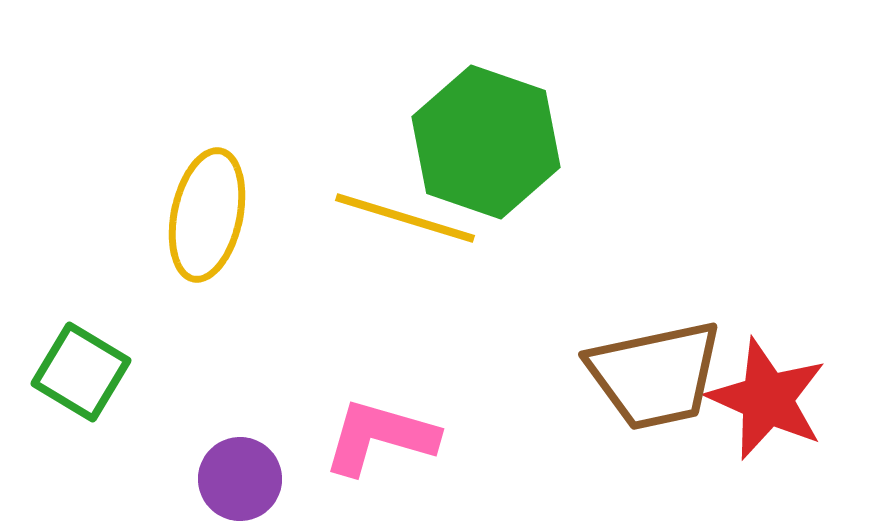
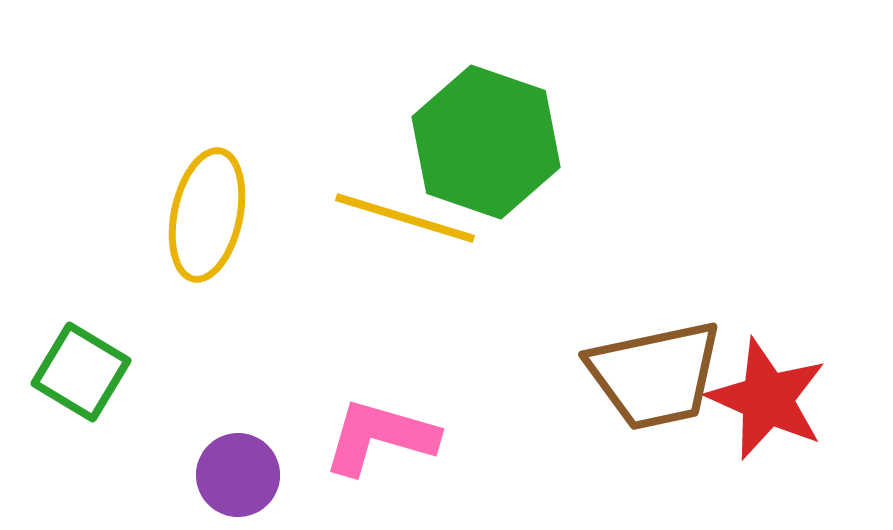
purple circle: moved 2 px left, 4 px up
